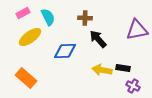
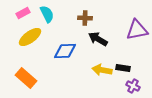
cyan semicircle: moved 1 px left, 3 px up
black arrow: rotated 18 degrees counterclockwise
